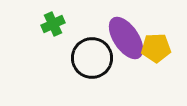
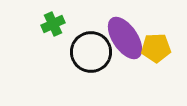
purple ellipse: moved 1 px left
black circle: moved 1 px left, 6 px up
